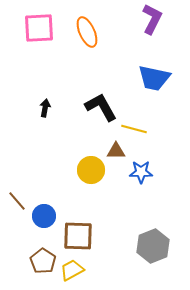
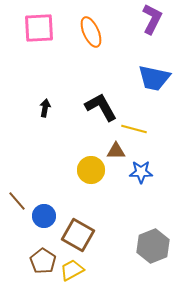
orange ellipse: moved 4 px right
brown square: moved 1 px up; rotated 28 degrees clockwise
